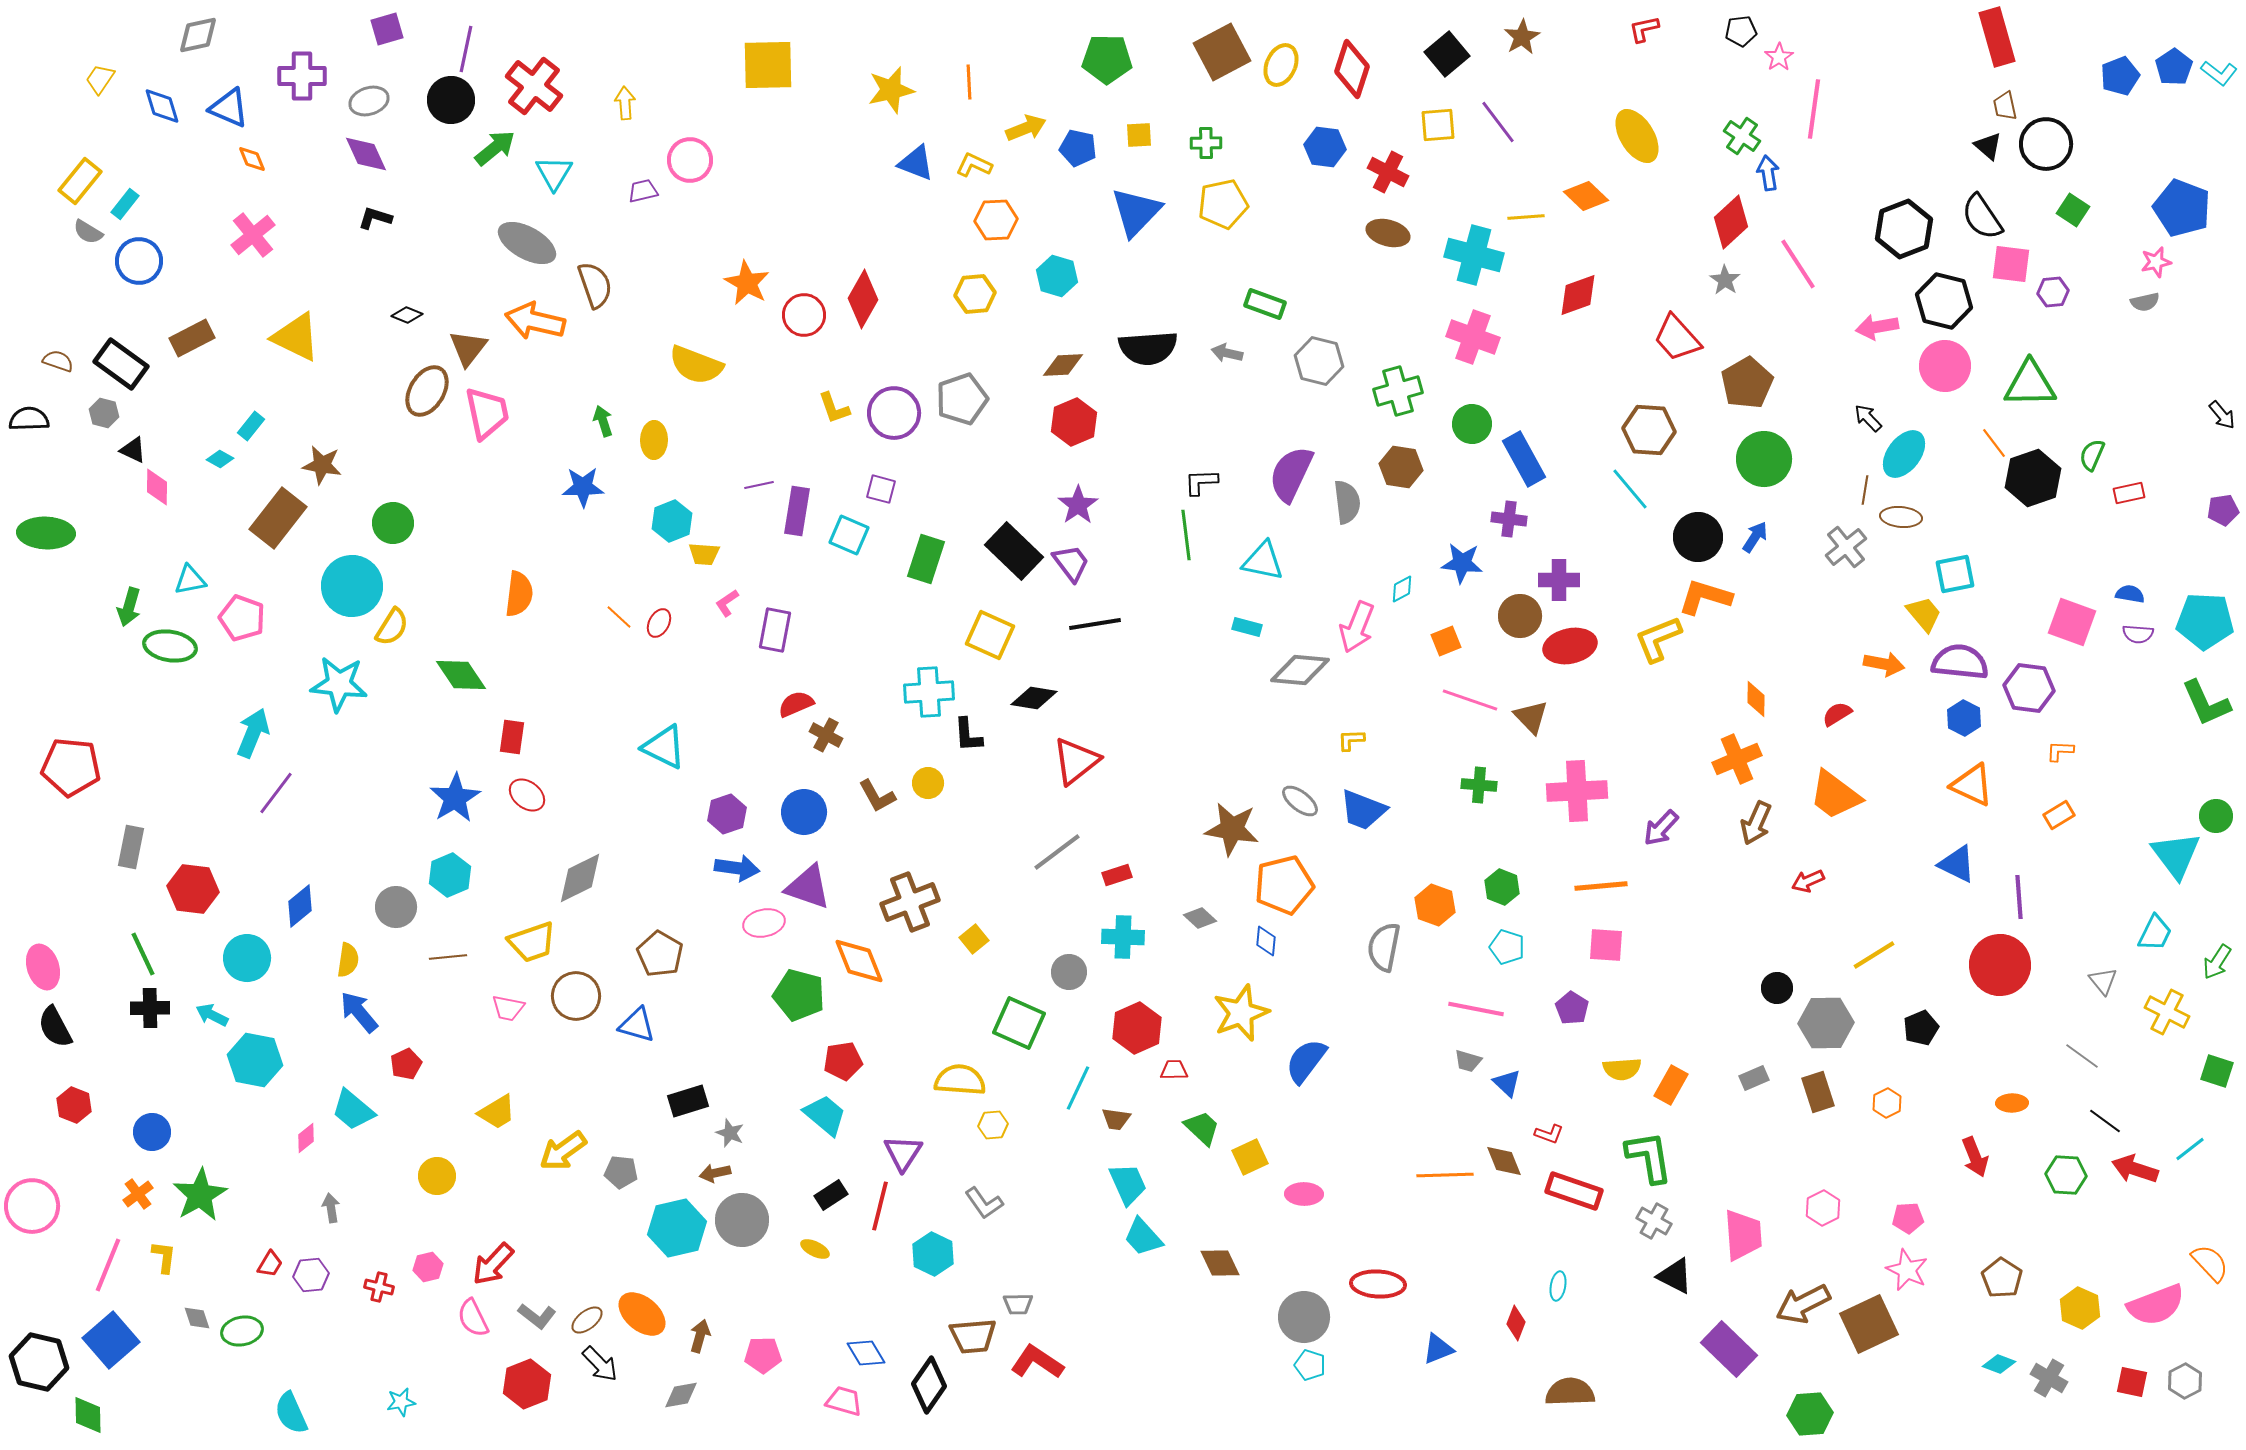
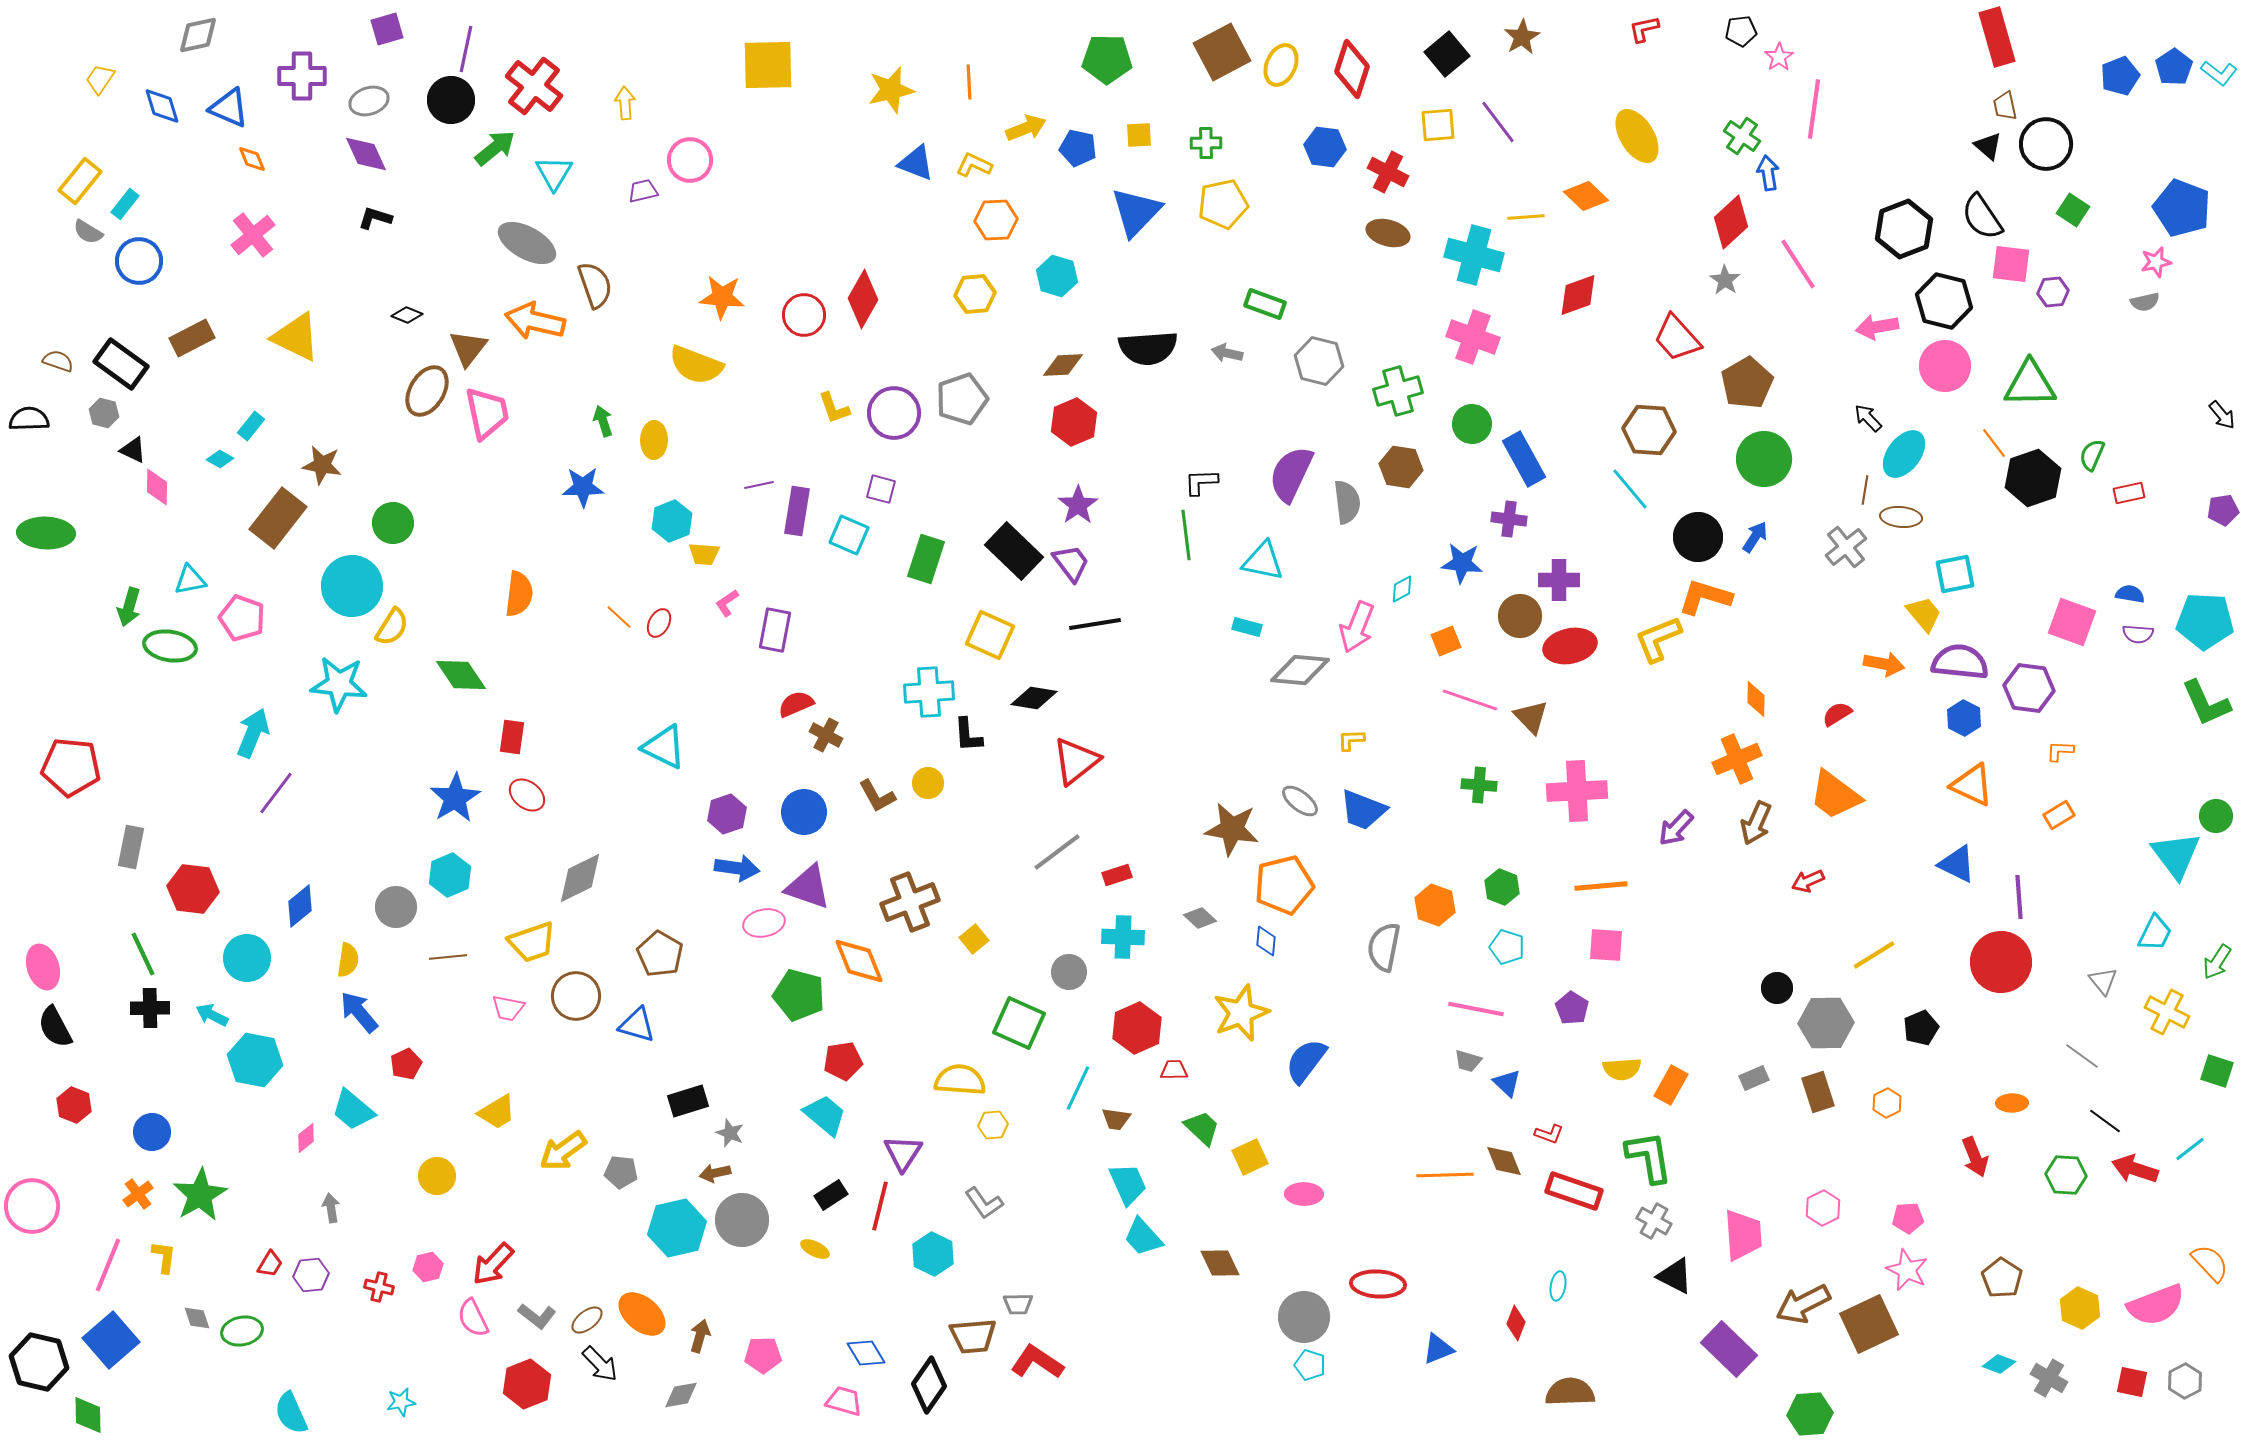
orange star at (747, 283): moved 25 px left, 14 px down; rotated 24 degrees counterclockwise
purple arrow at (1661, 828): moved 15 px right
red circle at (2000, 965): moved 1 px right, 3 px up
